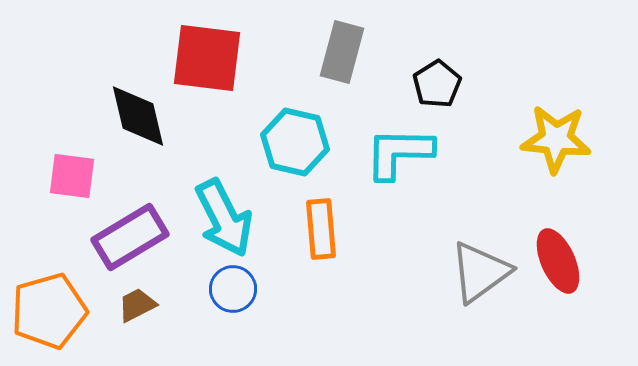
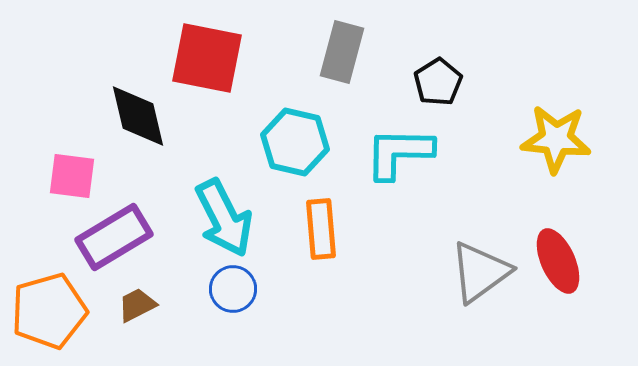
red square: rotated 4 degrees clockwise
black pentagon: moved 1 px right, 2 px up
purple rectangle: moved 16 px left
